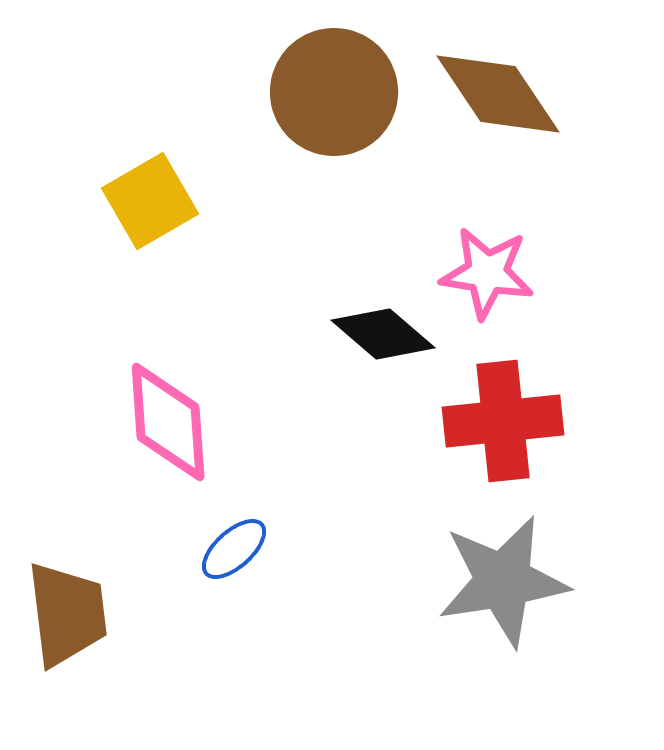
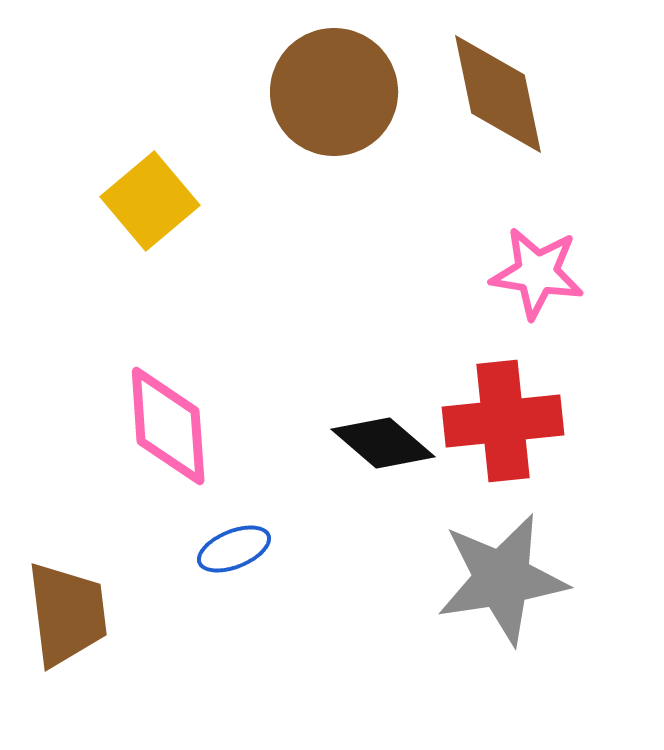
brown diamond: rotated 22 degrees clockwise
yellow square: rotated 10 degrees counterclockwise
pink star: moved 50 px right
black diamond: moved 109 px down
pink diamond: moved 4 px down
blue ellipse: rotated 20 degrees clockwise
gray star: moved 1 px left, 2 px up
